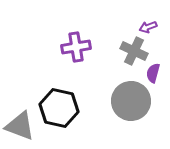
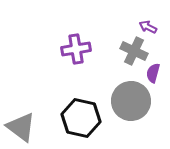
purple arrow: rotated 48 degrees clockwise
purple cross: moved 2 px down
black hexagon: moved 22 px right, 10 px down
gray triangle: moved 1 px right, 1 px down; rotated 16 degrees clockwise
